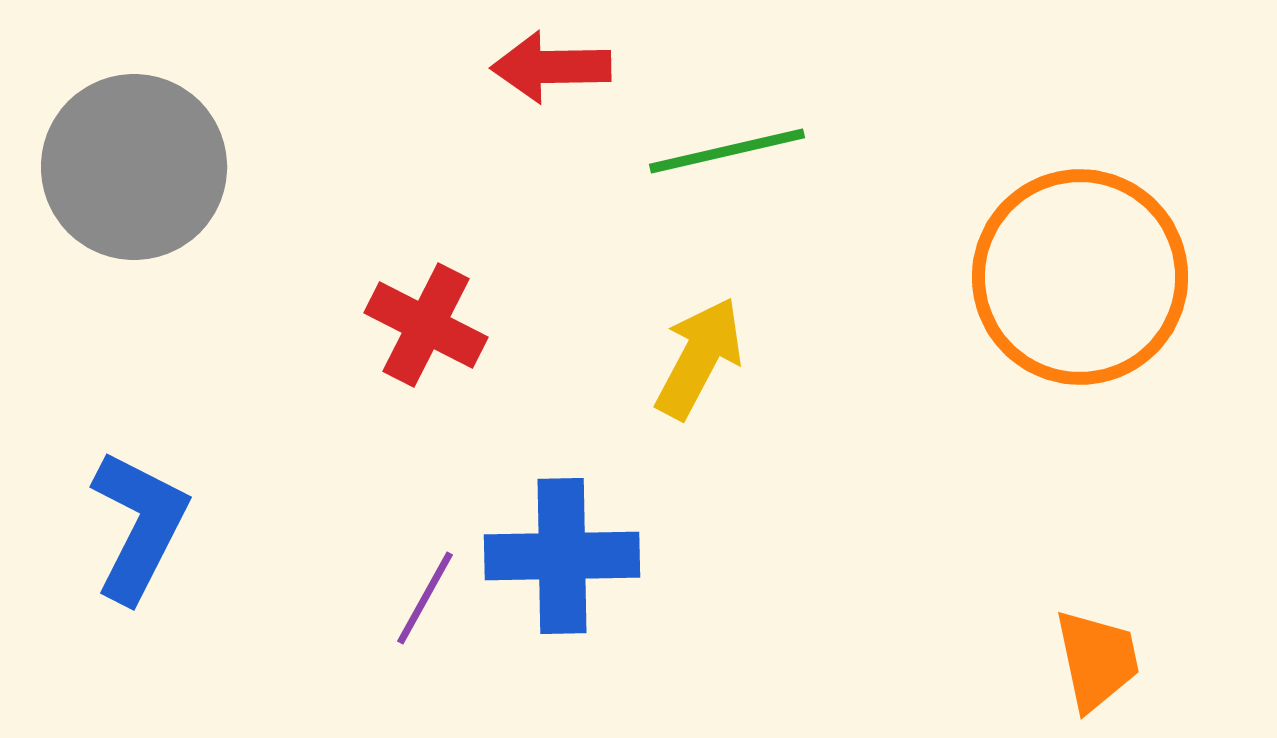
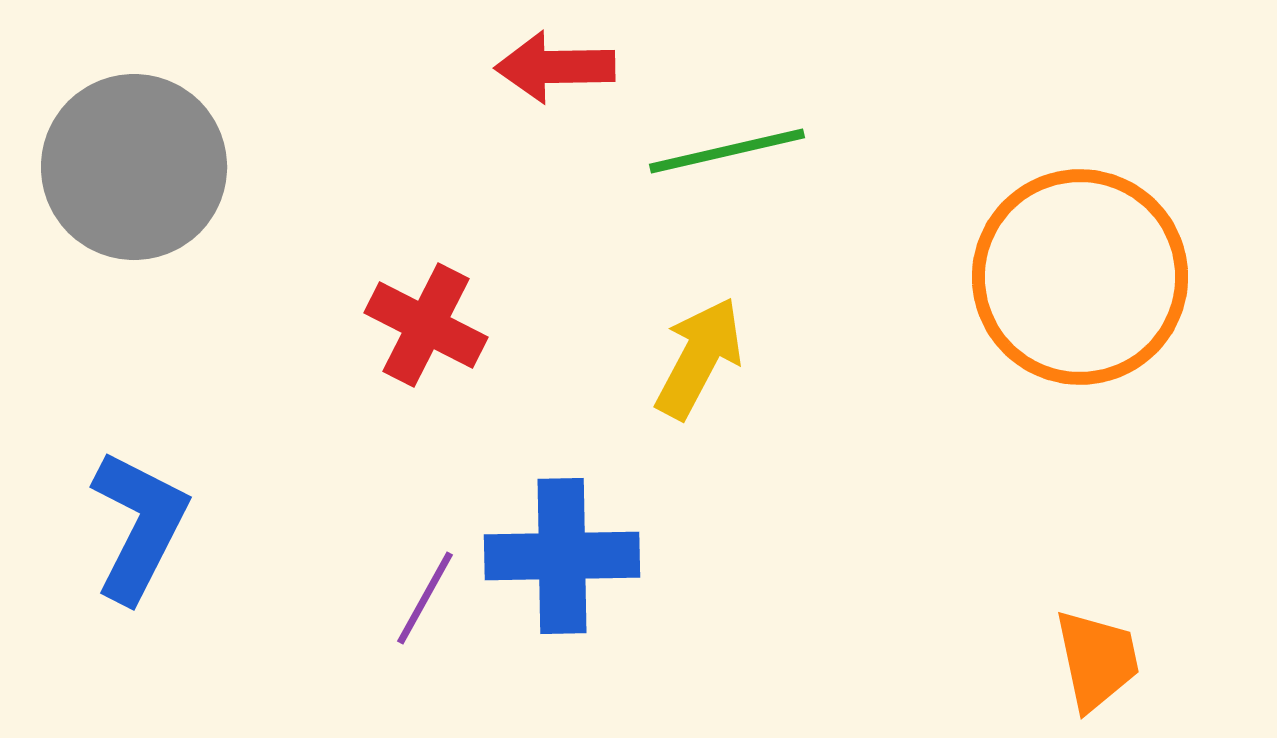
red arrow: moved 4 px right
